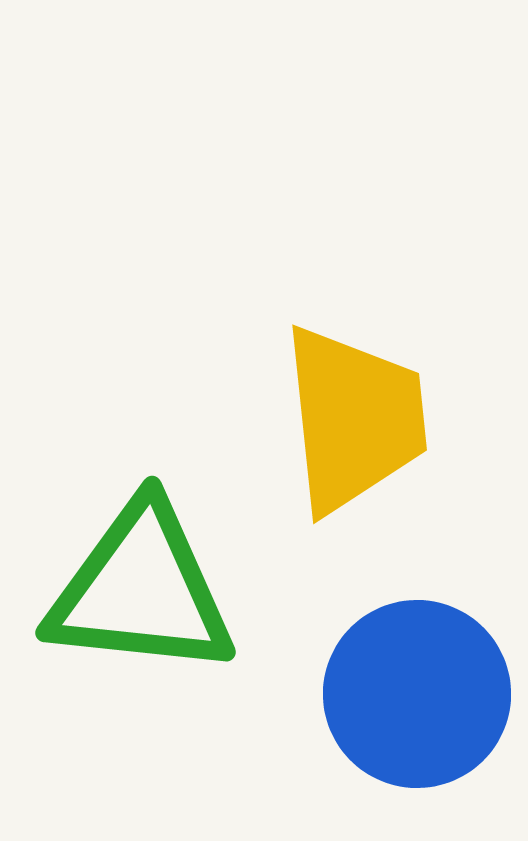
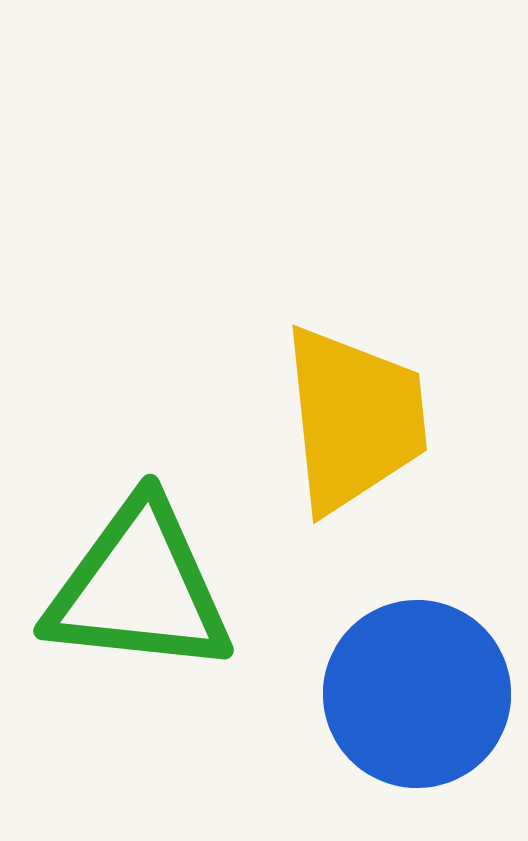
green triangle: moved 2 px left, 2 px up
